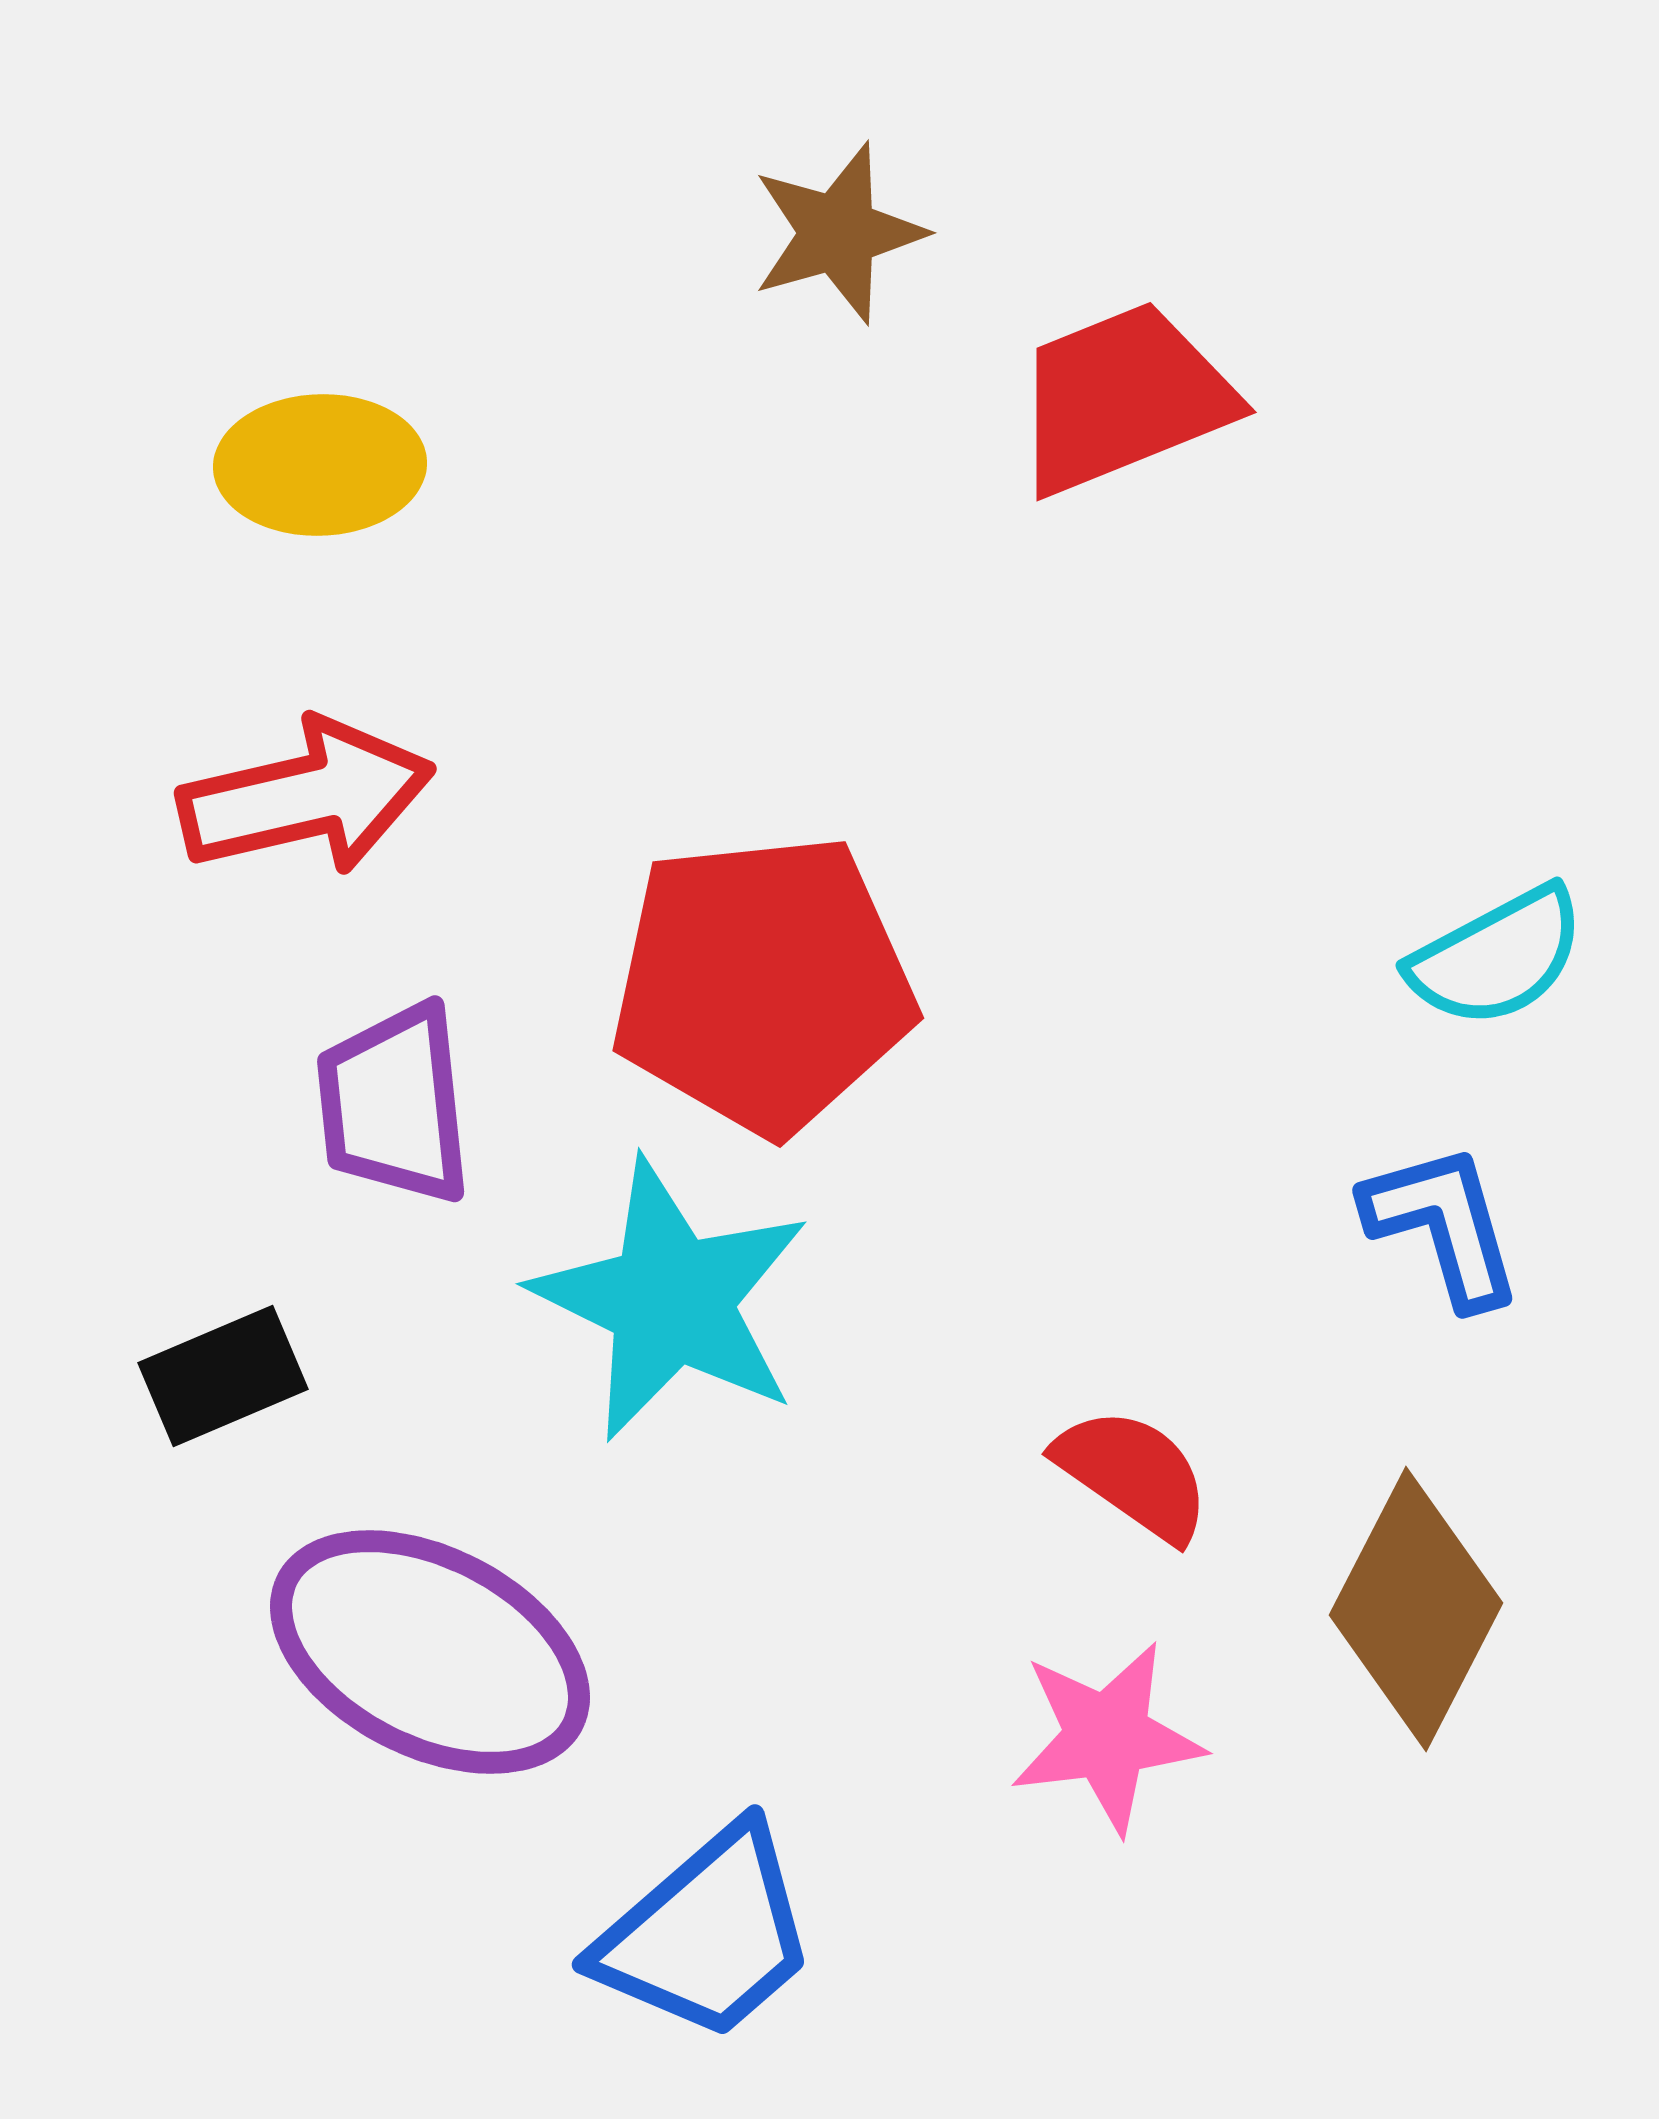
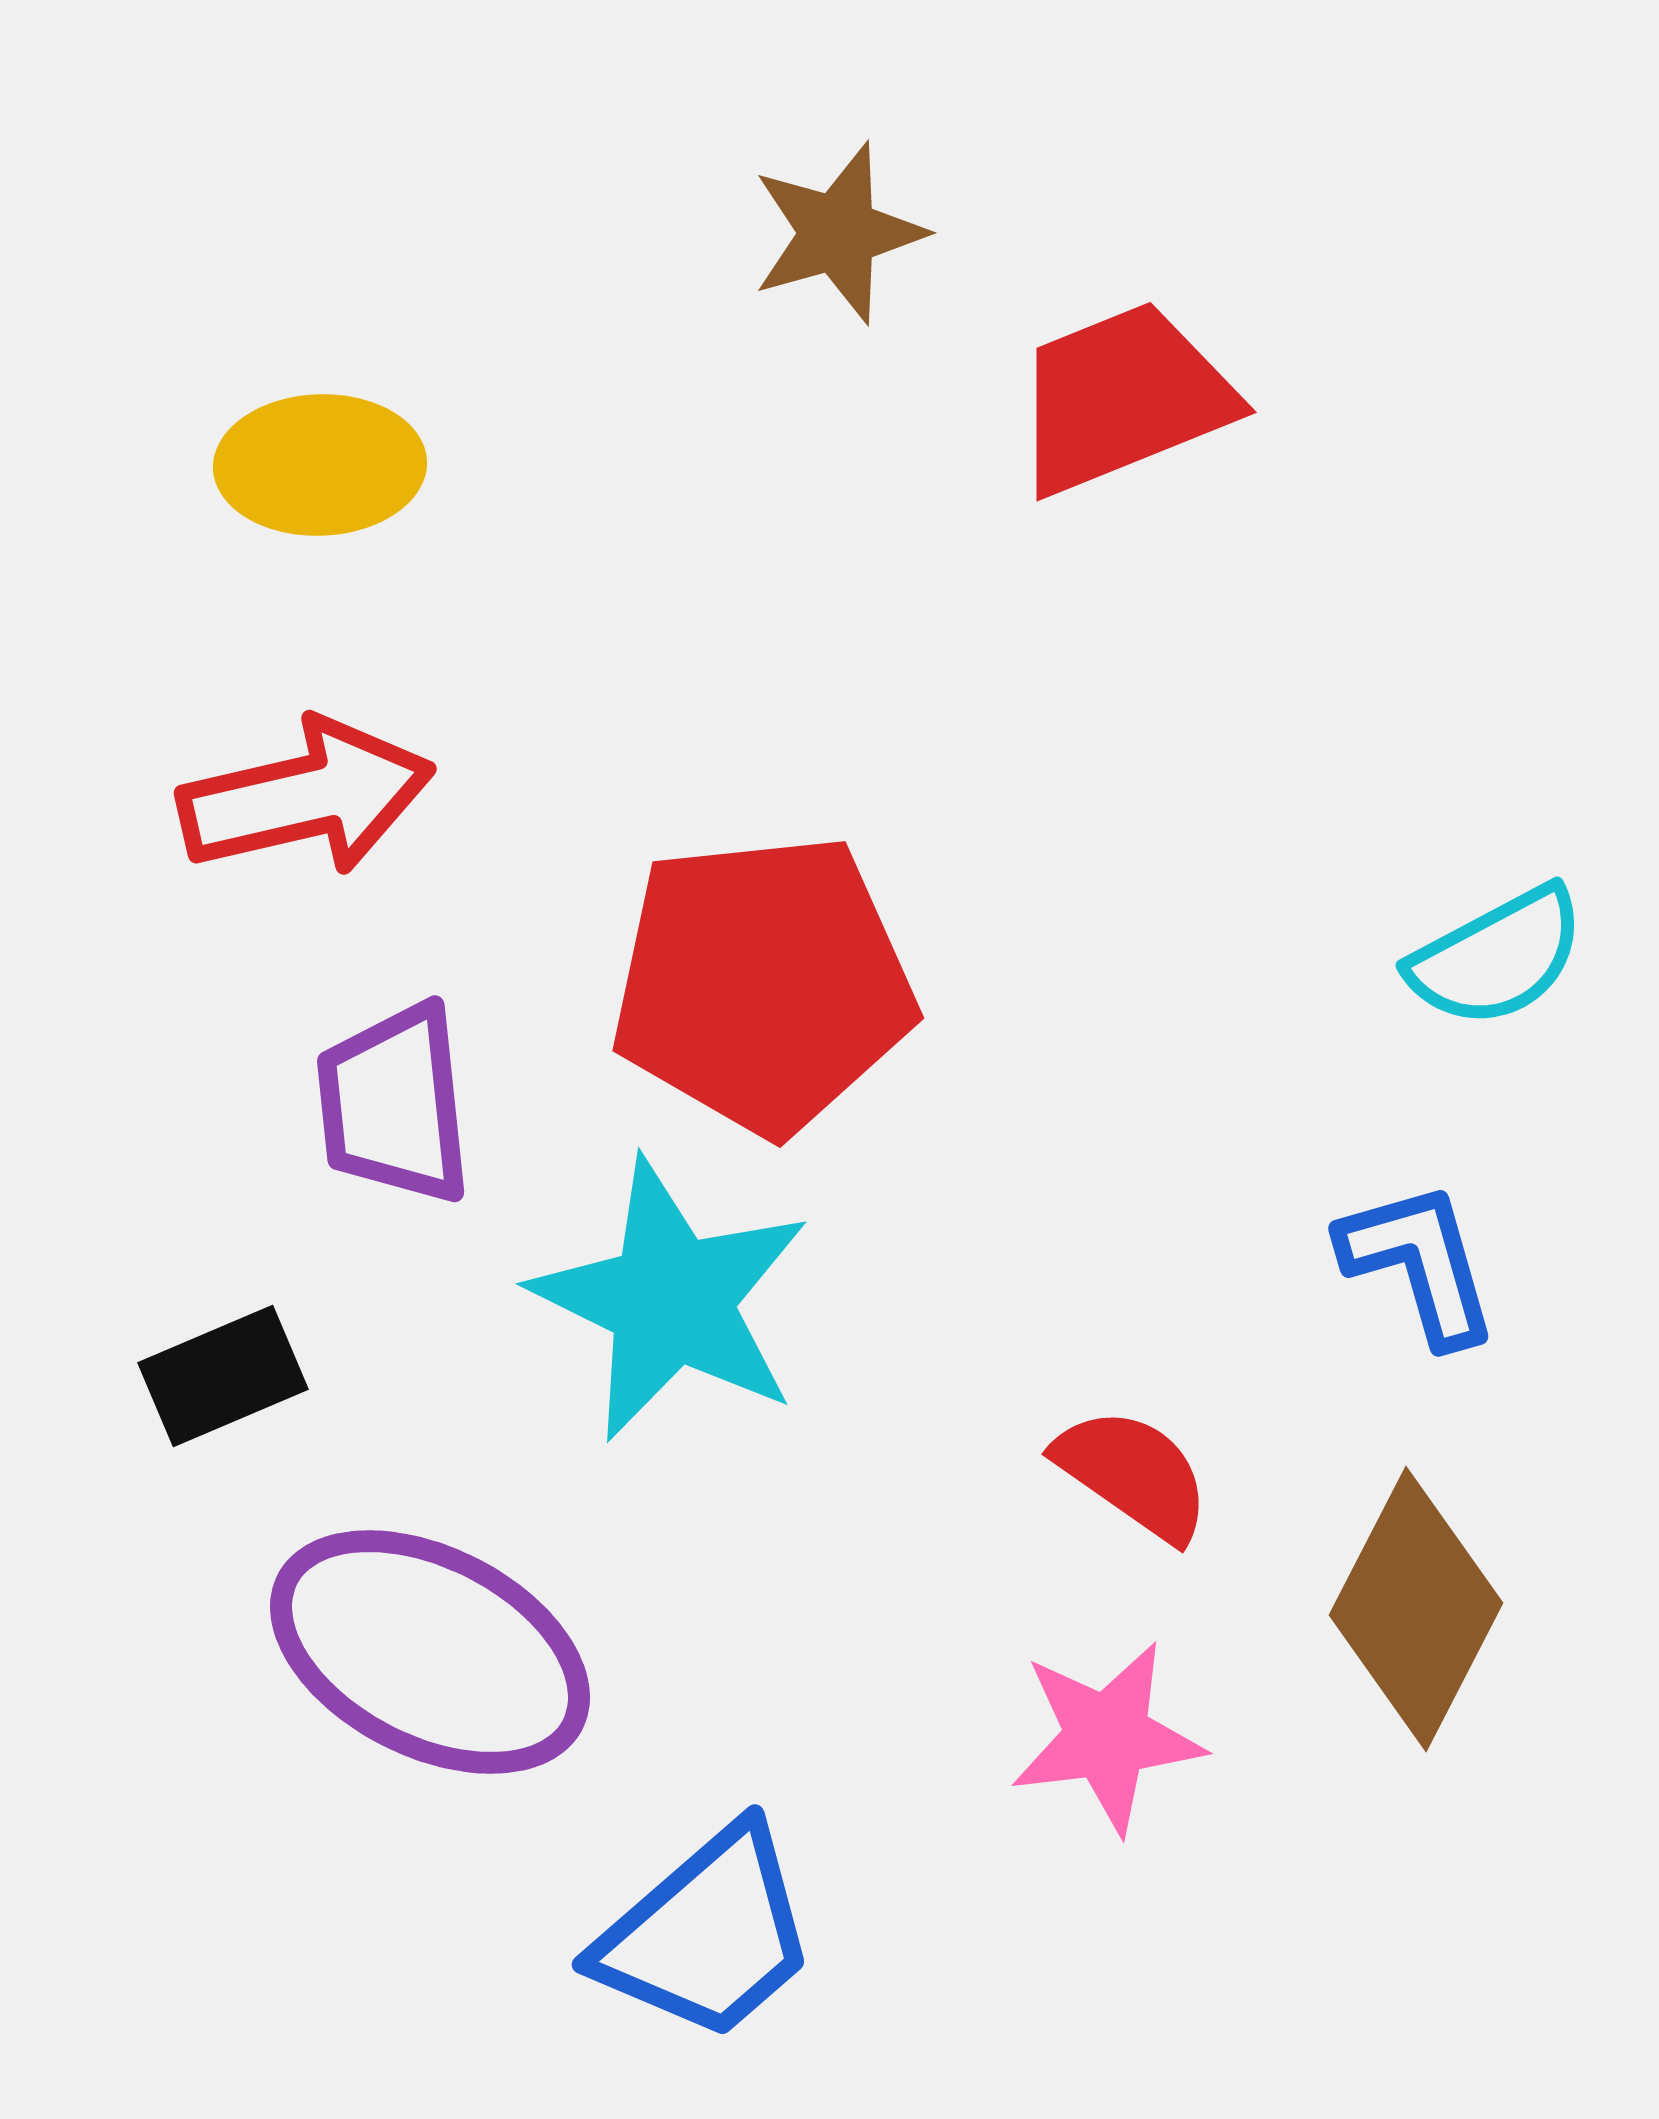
blue L-shape: moved 24 px left, 38 px down
